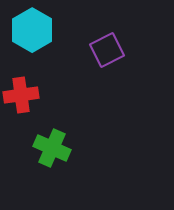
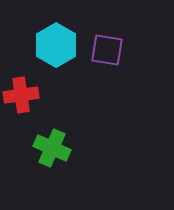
cyan hexagon: moved 24 px right, 15 px down
purple square: rotated 36 degrees clockwise
